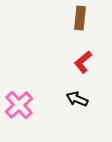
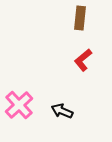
red L-shape: moved 2 px up
black arrow: moved 15 px left, 12 px down
